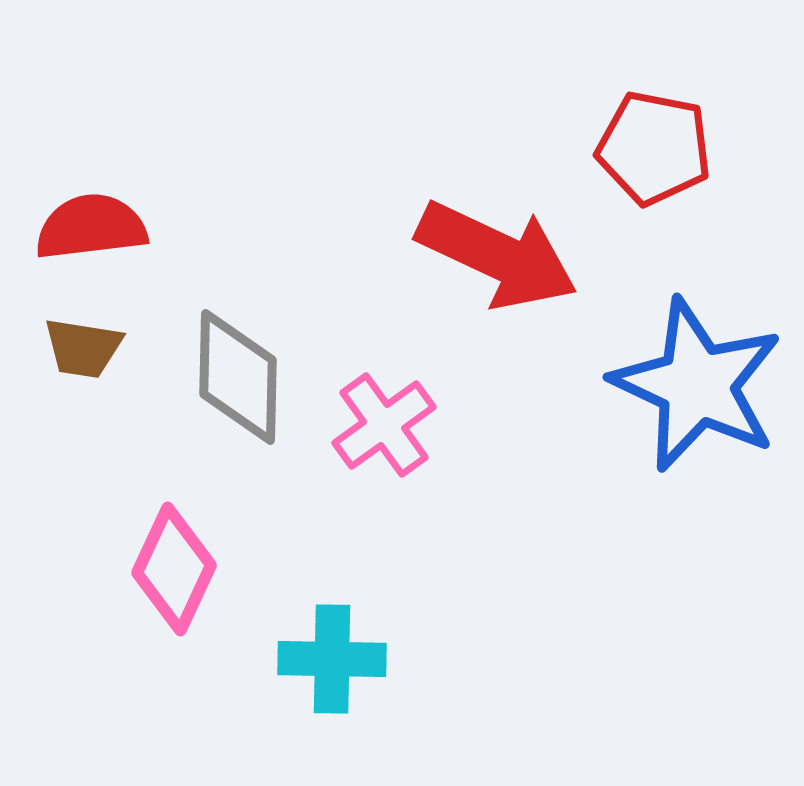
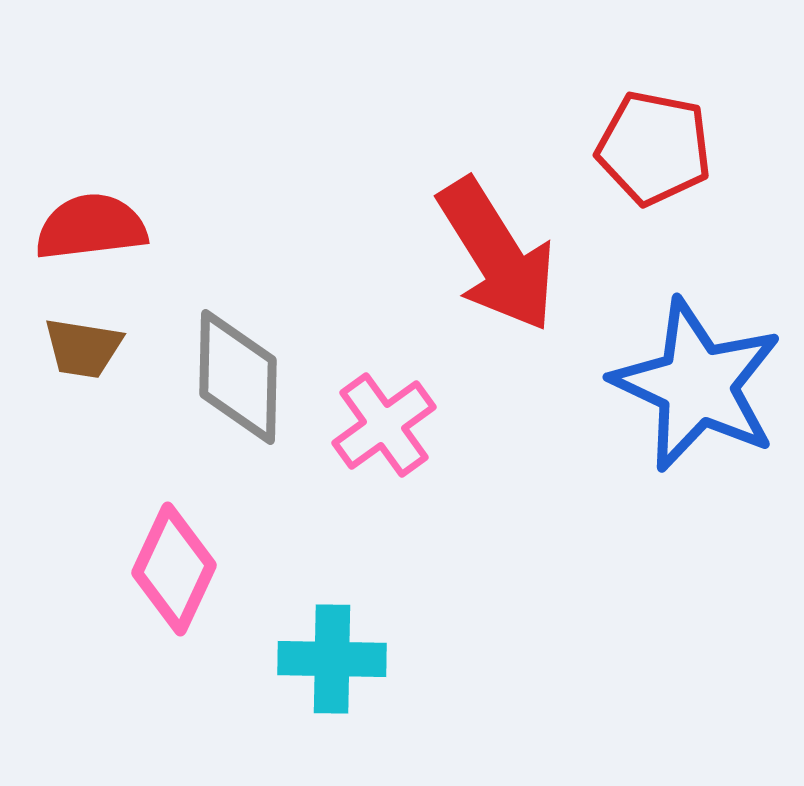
red arrow: rotated 33 degrees clockwise
